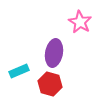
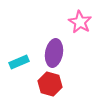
cyan rectangle: moved 9 px up
